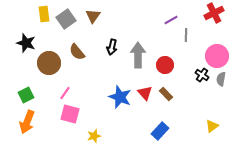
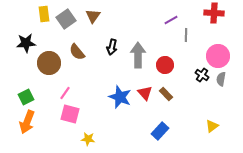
red cross: rotated 30 degrees clockwise
black star: rotated 24 degrees counterclockwise
pink circle: moved 1 px right
green square: moved 2 px down
yellow star: moved 6 px left, 3 px down; rotated 24 degrees clockwise
